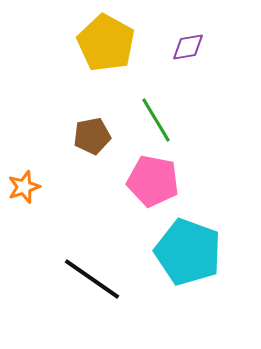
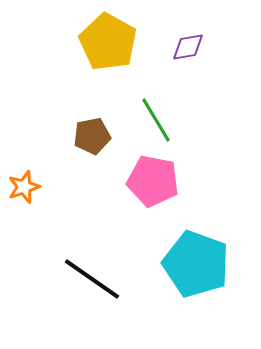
yellow pentagon: moved 2 px right, 1 px up
cyan pentagon: moved 8 px right, 12 px down
